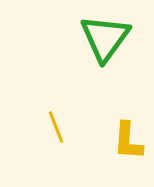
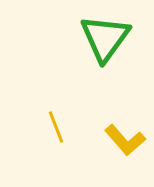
yellow L-shape: moved 3 px left, 1 px up; rotated 45 degrees counterclockwise
